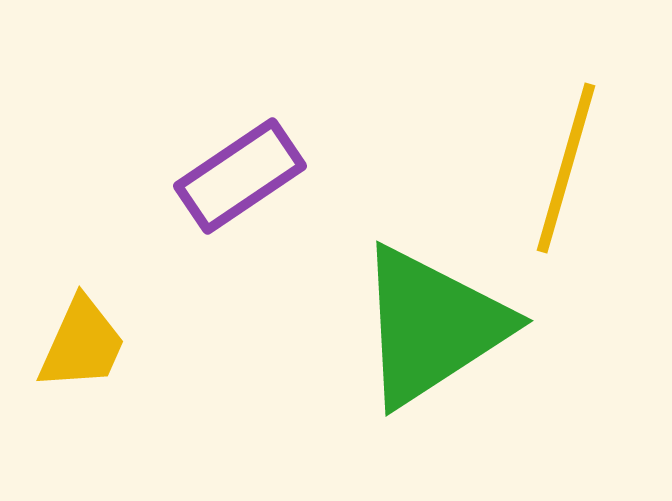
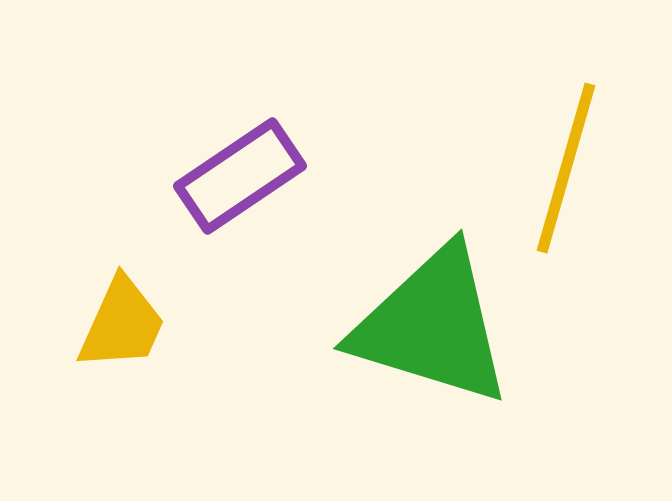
green triangle: rotated 50 degrees clockwise
yellow trapezoid: moved 40 px right, 20 px up
